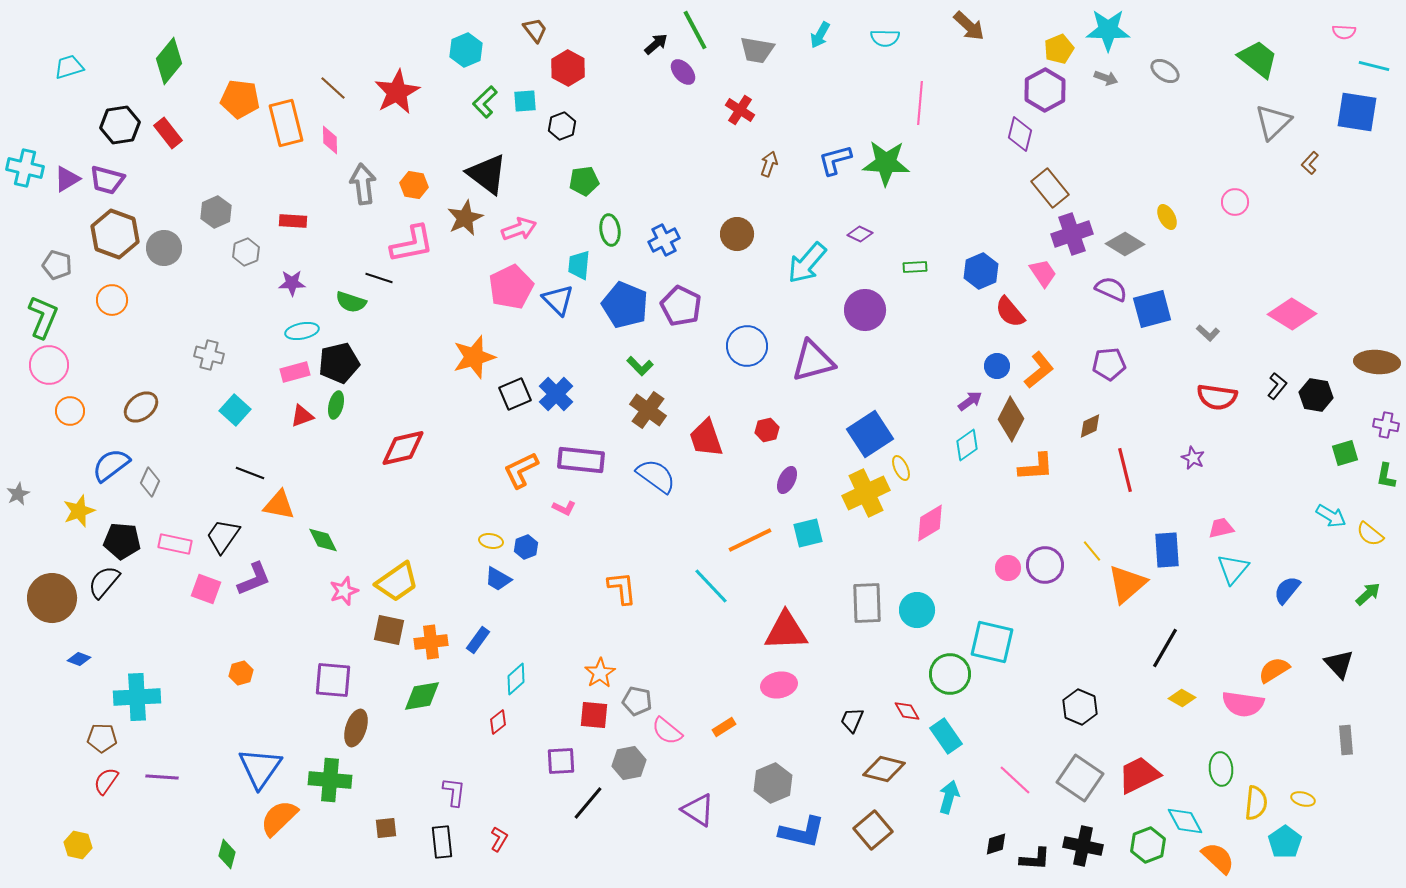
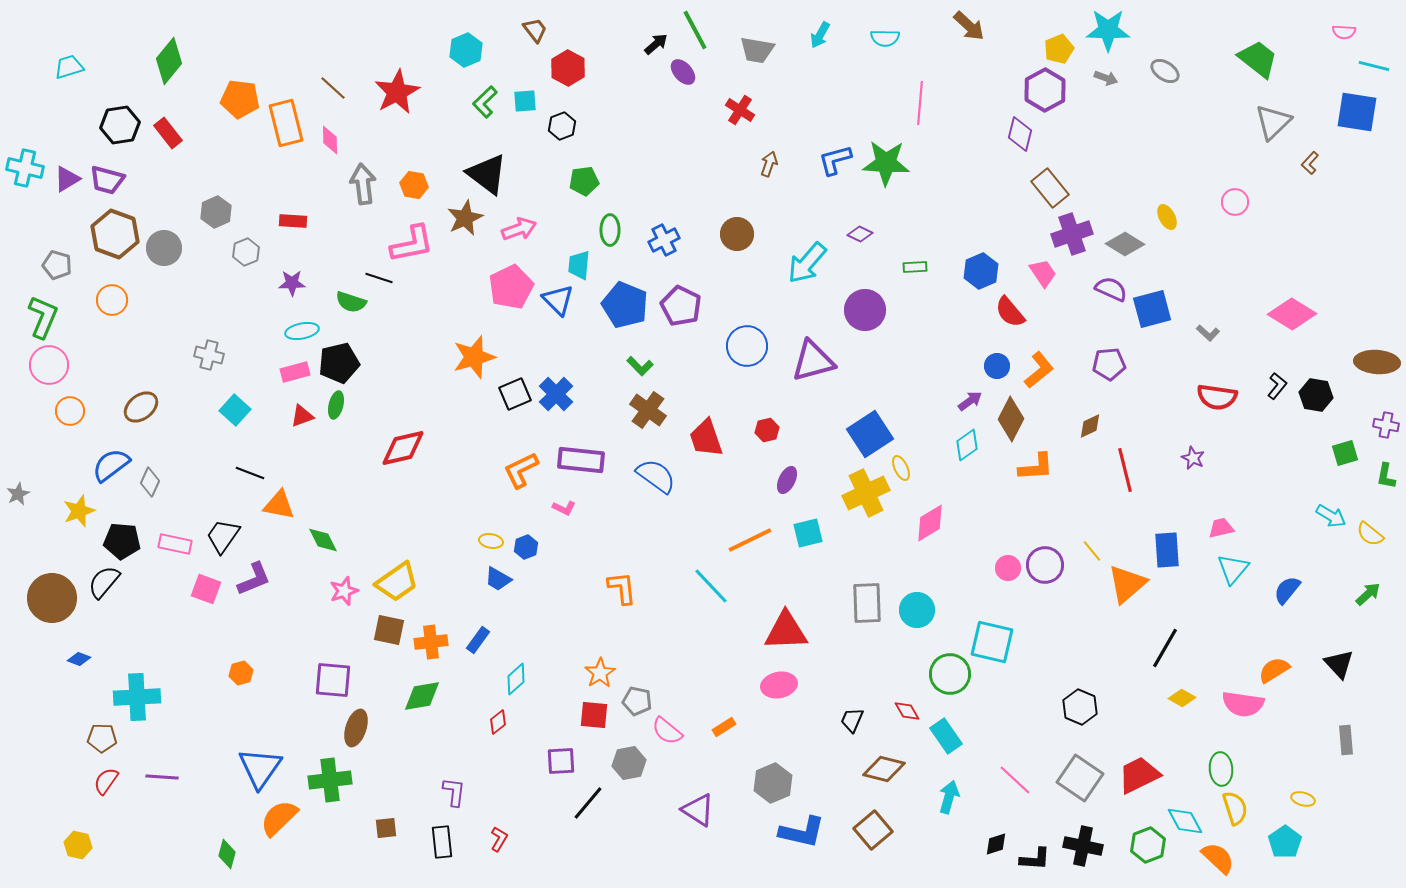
green ellipse at (610, 230): rotated 8 degrees clockwise
green cross at (330, 780): rotated 12 degrees counterclockwise
yellow semicircle at (1256, 803): moved 21 px left, 5 px down; rotated 24 degrees counterclockwise
